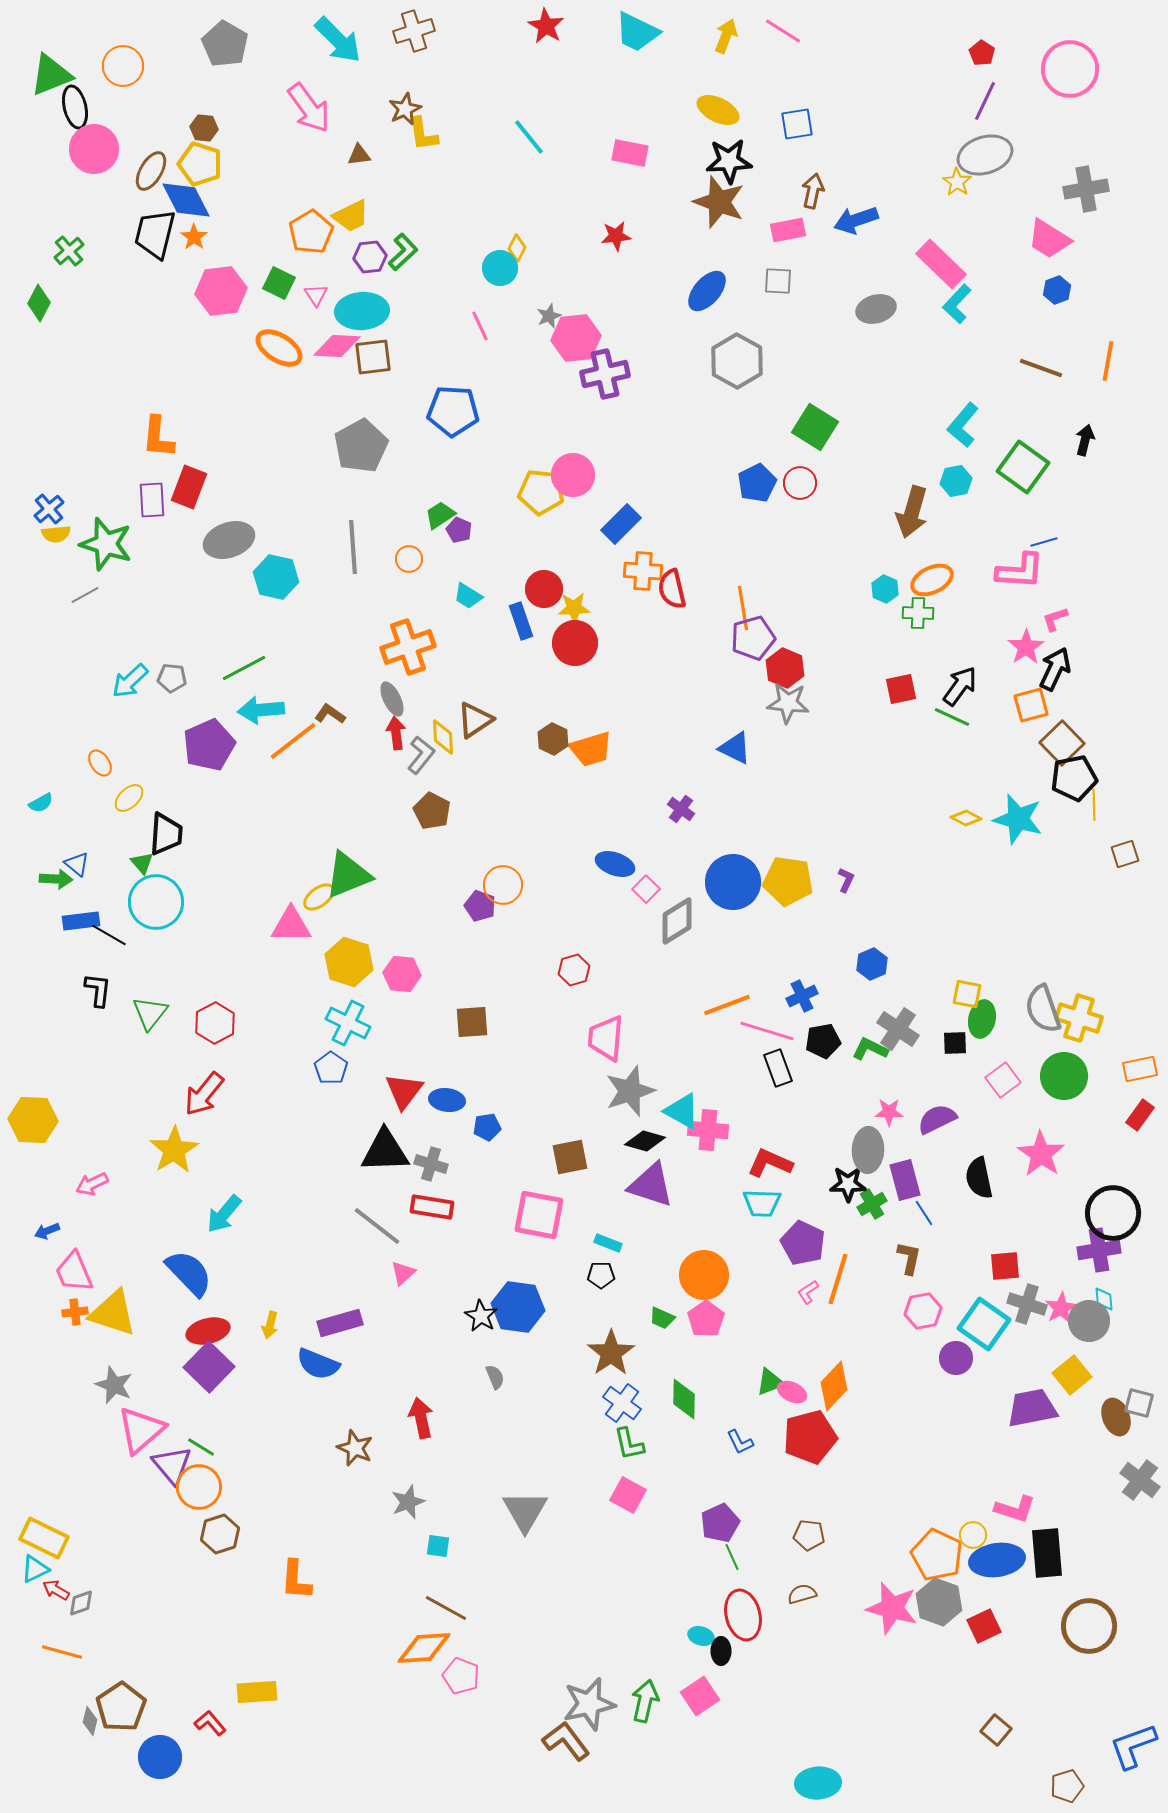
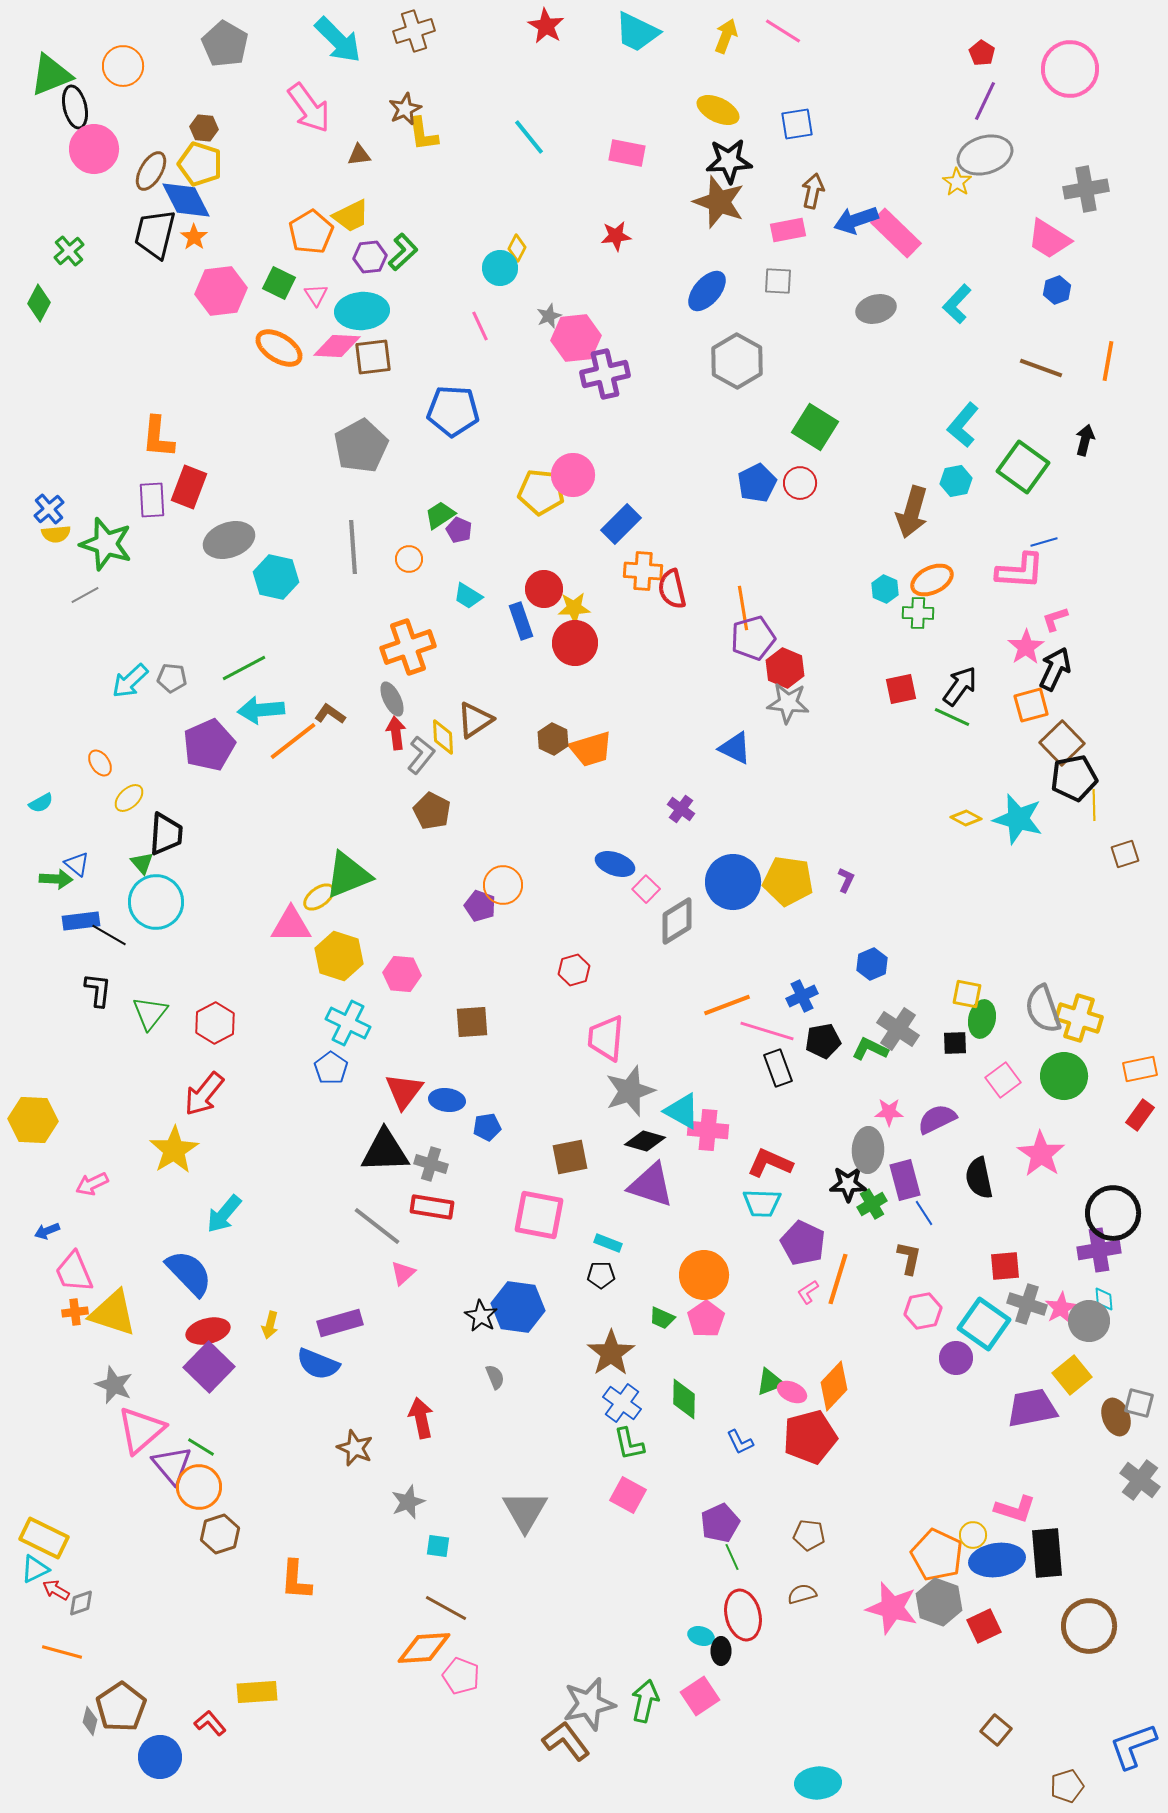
pink rectangle at (630, 153): moved 3 px left
pink rectangle at (941, 264): moved 45 px left, 31 px up
yellow hexagon at (349, 962): moved 10 px left, 6 px up
